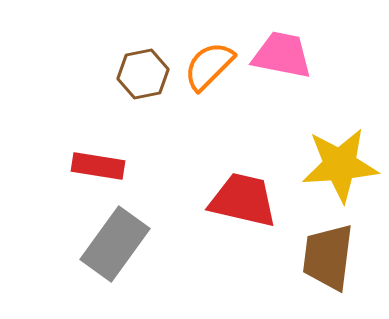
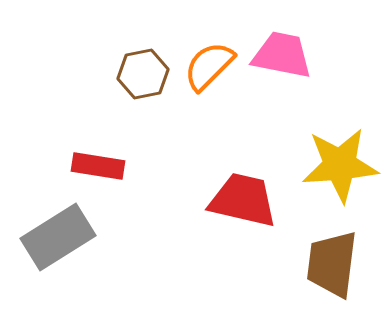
gray rectangle: moved 57 px left, 7 px up; rotated 22 degrees clockwise
brown trapezoid: moved 4 px right, 7 px down
